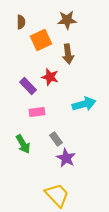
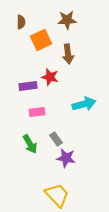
purple rectangle: rotated 54 degrees counterclockwise
green arrow: moved 7 px right
purple star: rotated 18 degrees counterclockwise
